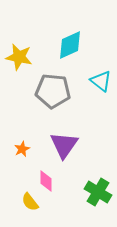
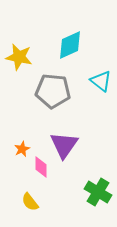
pink diamond: moved 5 px left, 14 px up
